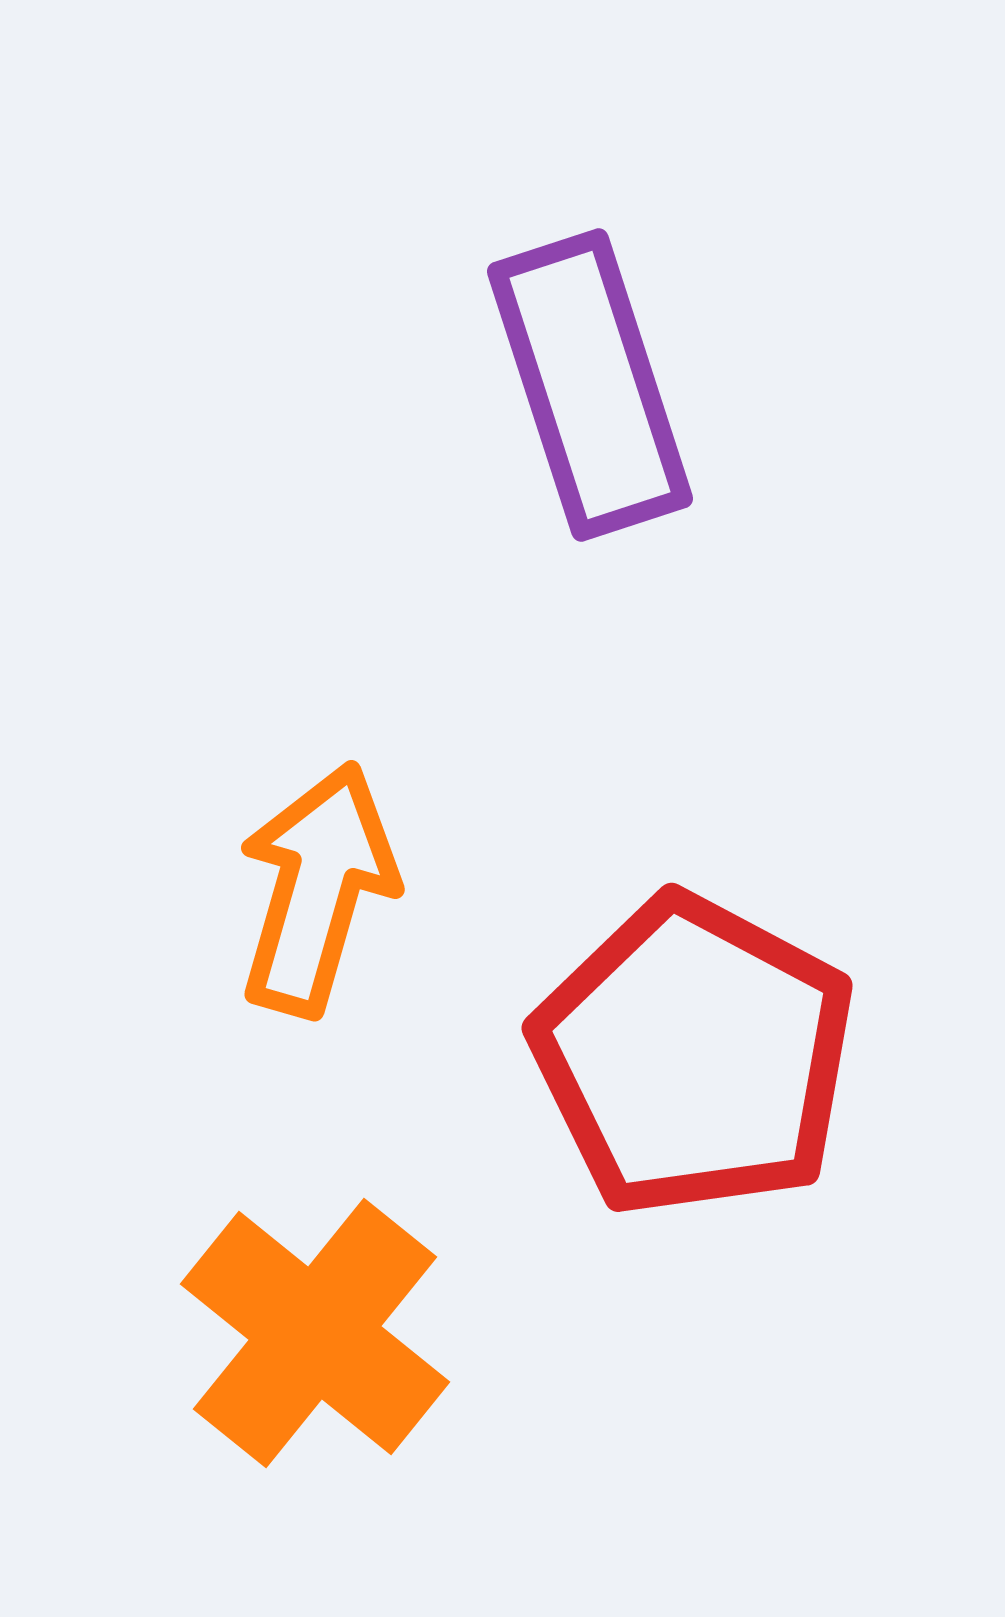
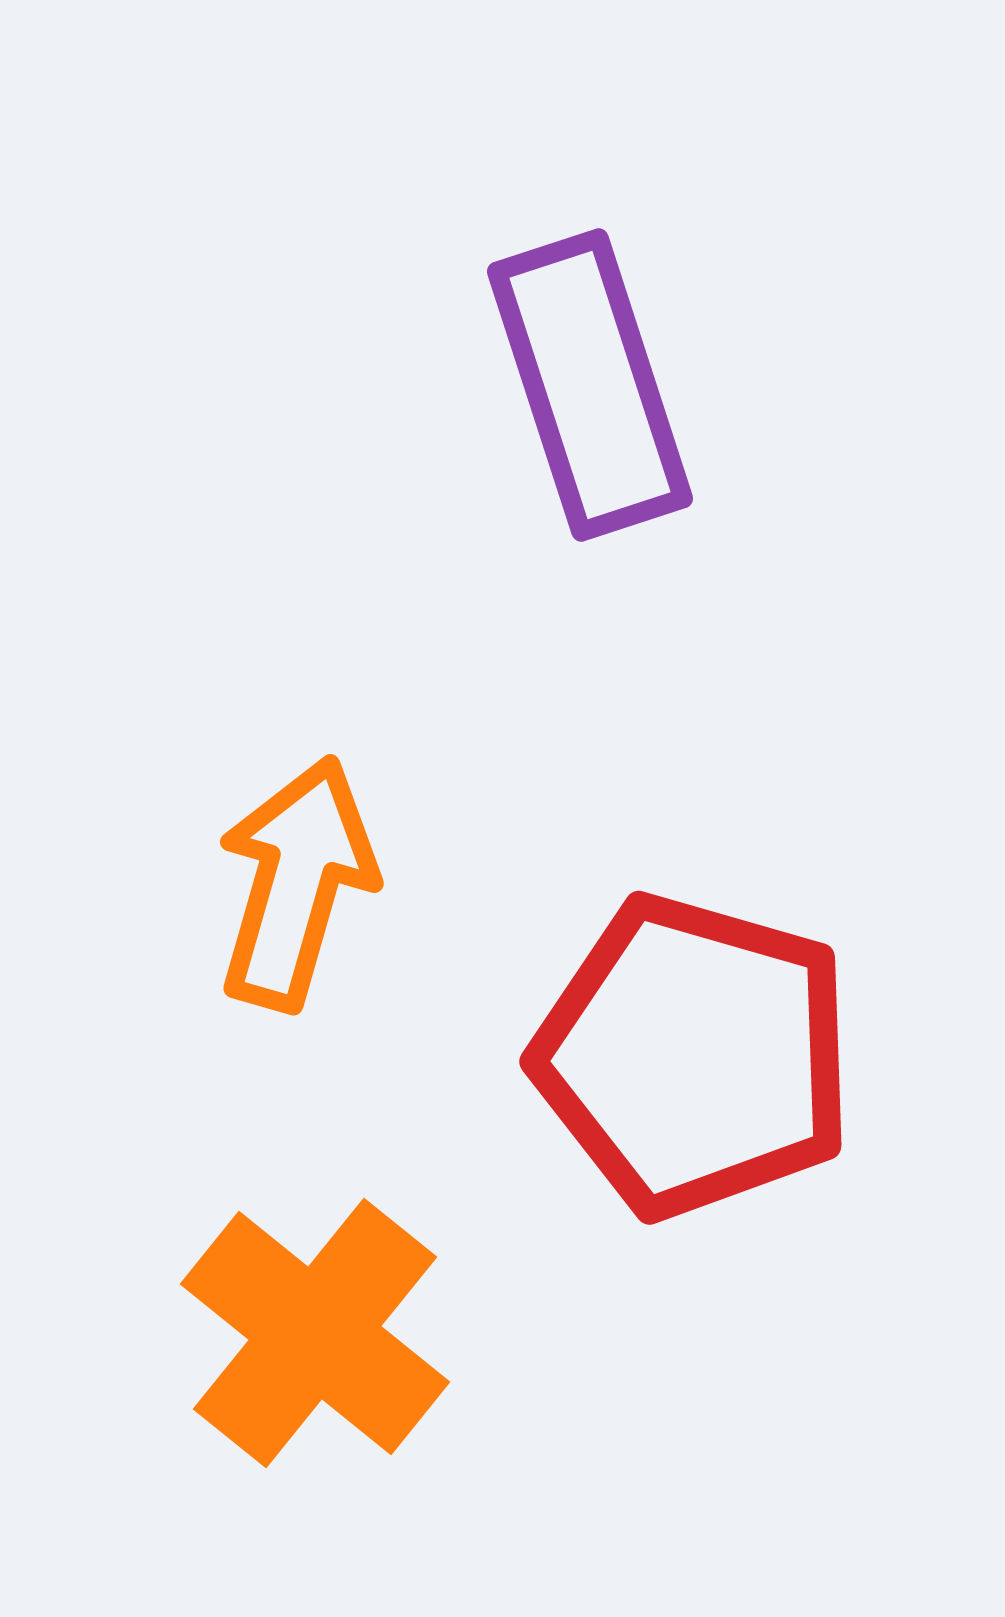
orange arrow: moved 21 px left, 6 px up
red pentagon: rotated 12 degrees counterclockwise
